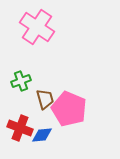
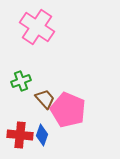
brown trapezoid: rotated 25 degrees counterclockwise
pink pentagon: moved 1 px left, 1 px down
red cross: moved 7 px down; rotated 15 degrees counterclockwise
blue diamond: rotated 65 degrees counterclockwise
